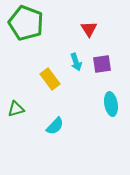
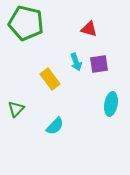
green pentagon: rotated 8 degrees counterclockwise
red triangle: rotated 42 degrees counterclockwise
purple square: moved 3 px left
cyan ellipse: rotated 20 degrees clockwise
green triangle: rotated 30 degrees counterclockwise
